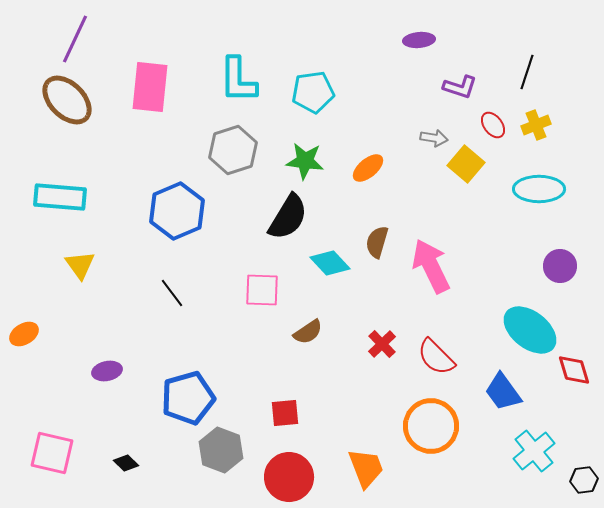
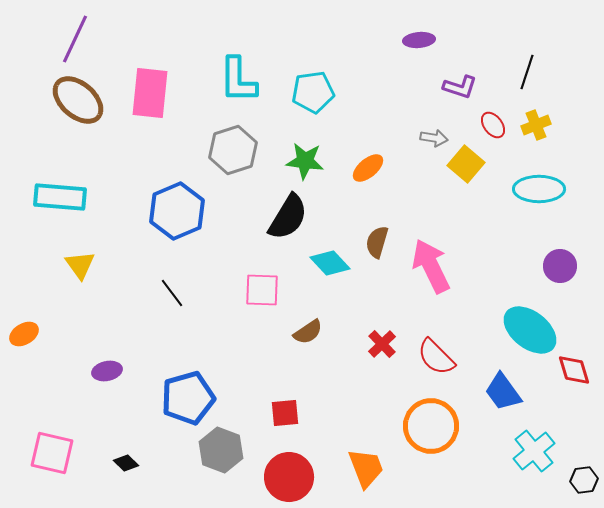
pink rectangle at (150, 87): moved 6 px down
brown ellipse at (67, 100): moved 11 px right; rotated 4 degrees counterclockwise
